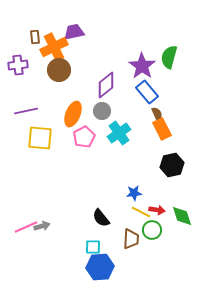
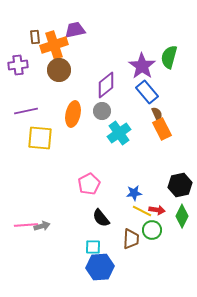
purple trapezoid: moved 1 px right, 2 px up
orange cross: moved 2 px up; rotated 8 degrees clockwise
orange ellipse: rotated 10 degrees counterclockwise
pink pentagon: moved 5 px right, 47 px down
black hexagon: moved 8 px right, 20 px down
yellow line: moved 1 px right, 1 px up
green diamond: rotated 45 degrees clockwise
pink line: moved 2 px up; rotated 20 degrees clockwise
